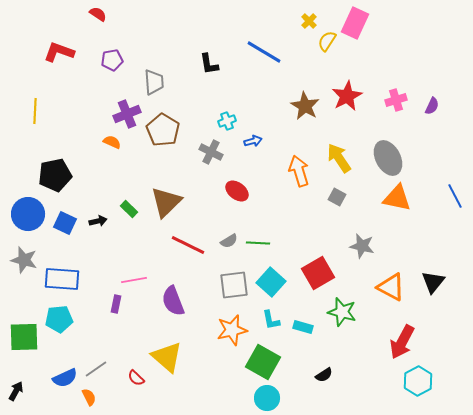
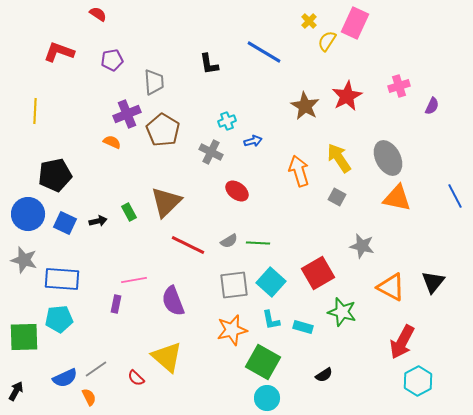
pink cross at (396, 100): moved 3 px right, 14 px up
green rectangle at (129, 209): moved 3 px down; rotated 18 degrees clockwise
